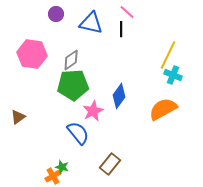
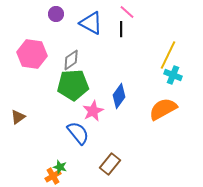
blue triangle: rotated 15 degrees clockwise
green star: moved 2 px left
